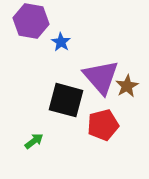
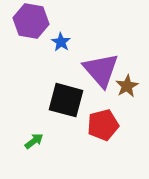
purple triangle: moved 7 px up
